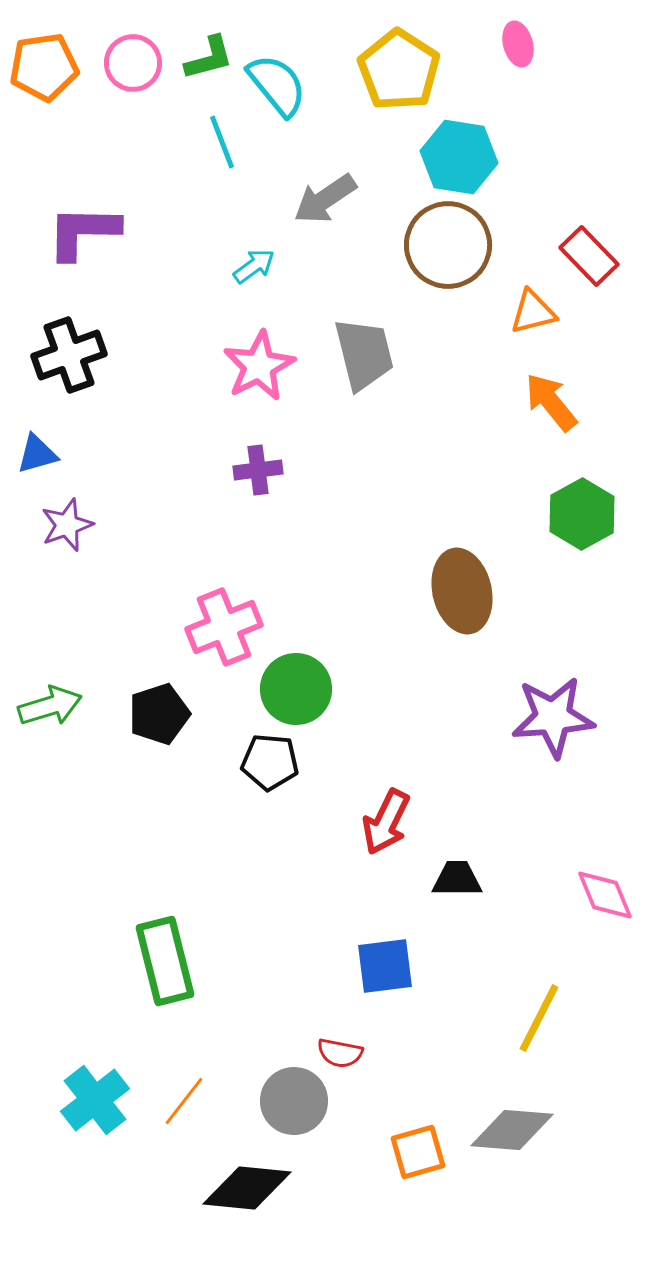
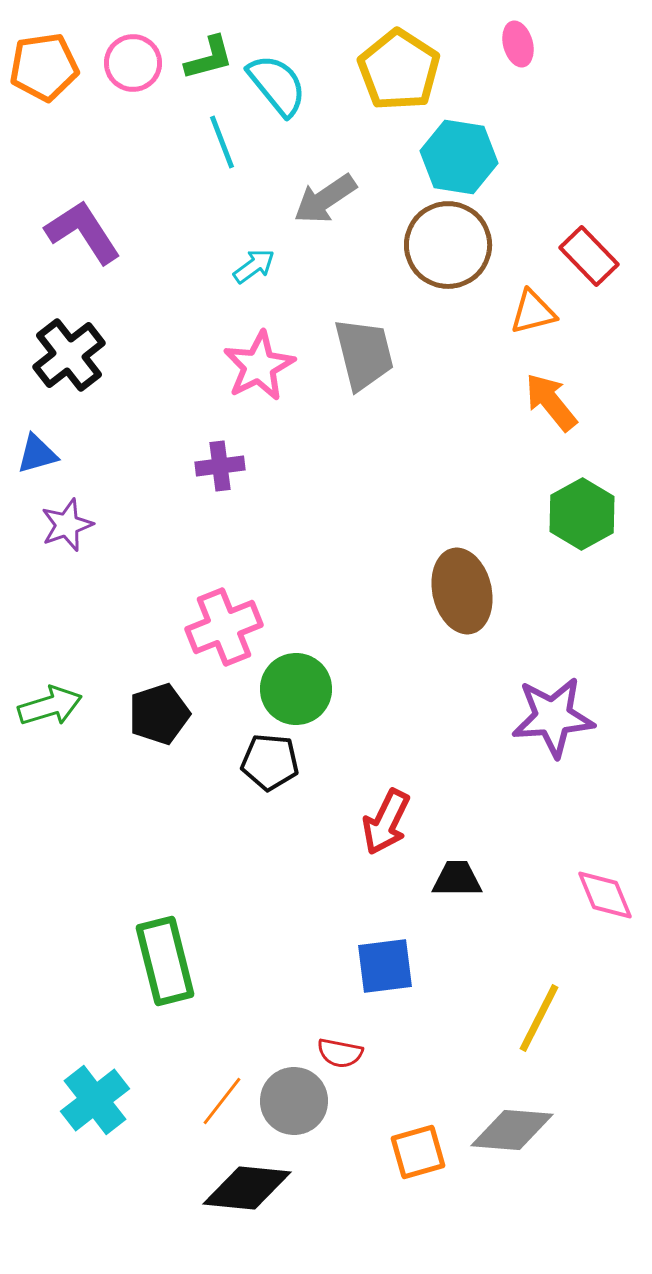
purple L-shape at (83, 232): rotated 56 degrees clockwise
black cross at (69, 355): rotated 18 degrees counterclockwise
purple cross at (258, 470): moved 38 px left, 4 px up
orange line at (184, 1101): moved 38 px right
